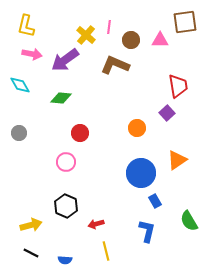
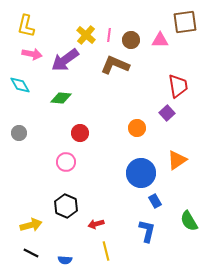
pink line: moved 8 px down
